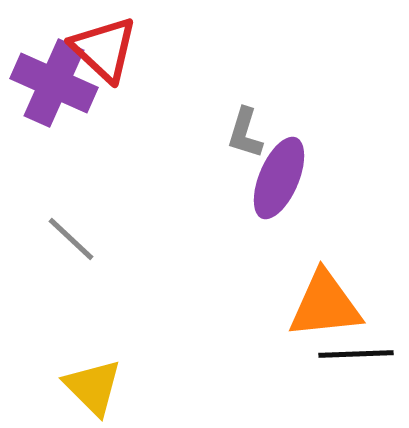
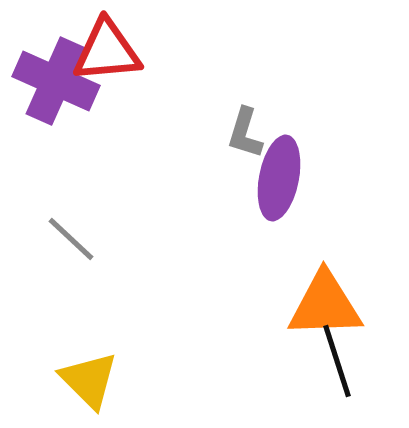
red triangle: moved 3 px right, 2 px down; rotated 48 degrees counterclockwise
purple cross: moved 2 px right, 2 px up
purple ellipse: rotated 12 degrees counterclockwise
orange triangle: rotated 4 degrees clockwise
black line: moved 19 px left, 7 px down; rotated 74 degrees clockwise
yellow triangle: moved 4 px left, 7 px up
